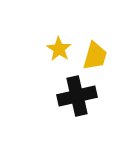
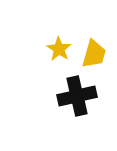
yellow trapezoid: moved 1 px left, 2 px up
